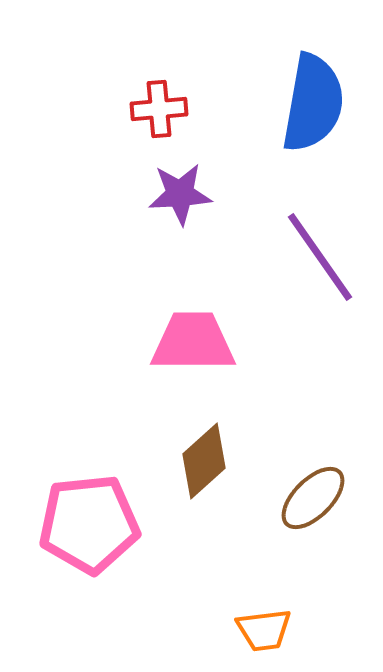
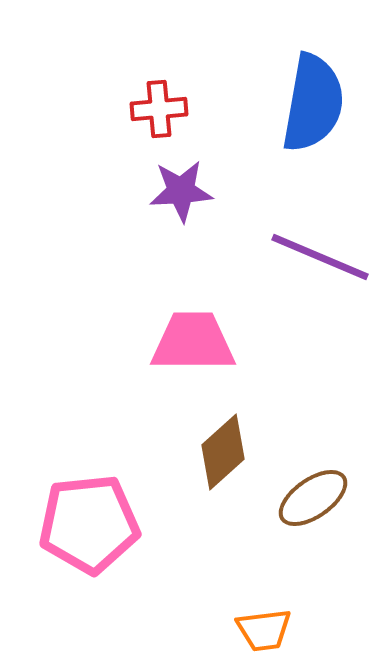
purple star: moved 1 px right, 3 px up
purple line: rotated 32 degrees counterclockwise
brown diamond: moved 19 px right, 9 px up
brown ellipse: rotated 10 degrees clockwise
